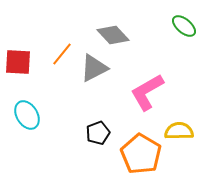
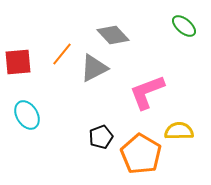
red square: rotated 8 degrees counterclockwise
pink L-shape: rotated 9 degrees clockwise
black pentagon: moved 3 px right, 4 px down
